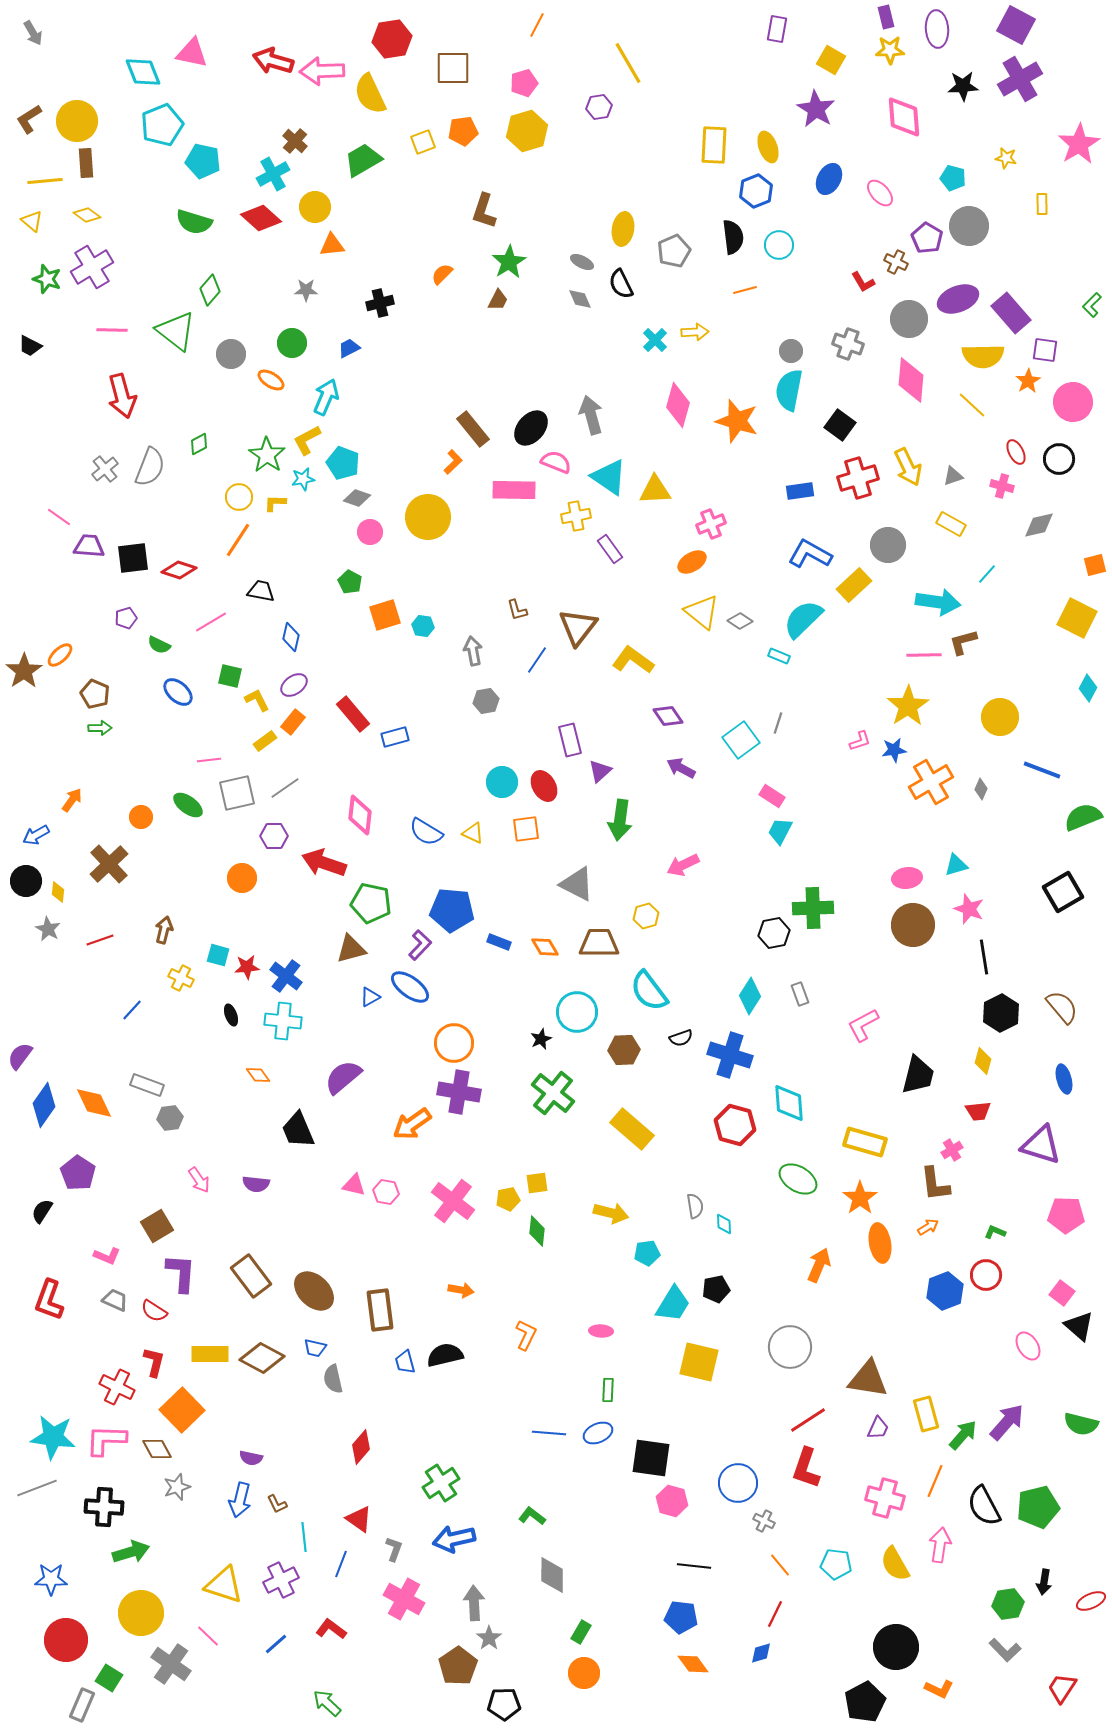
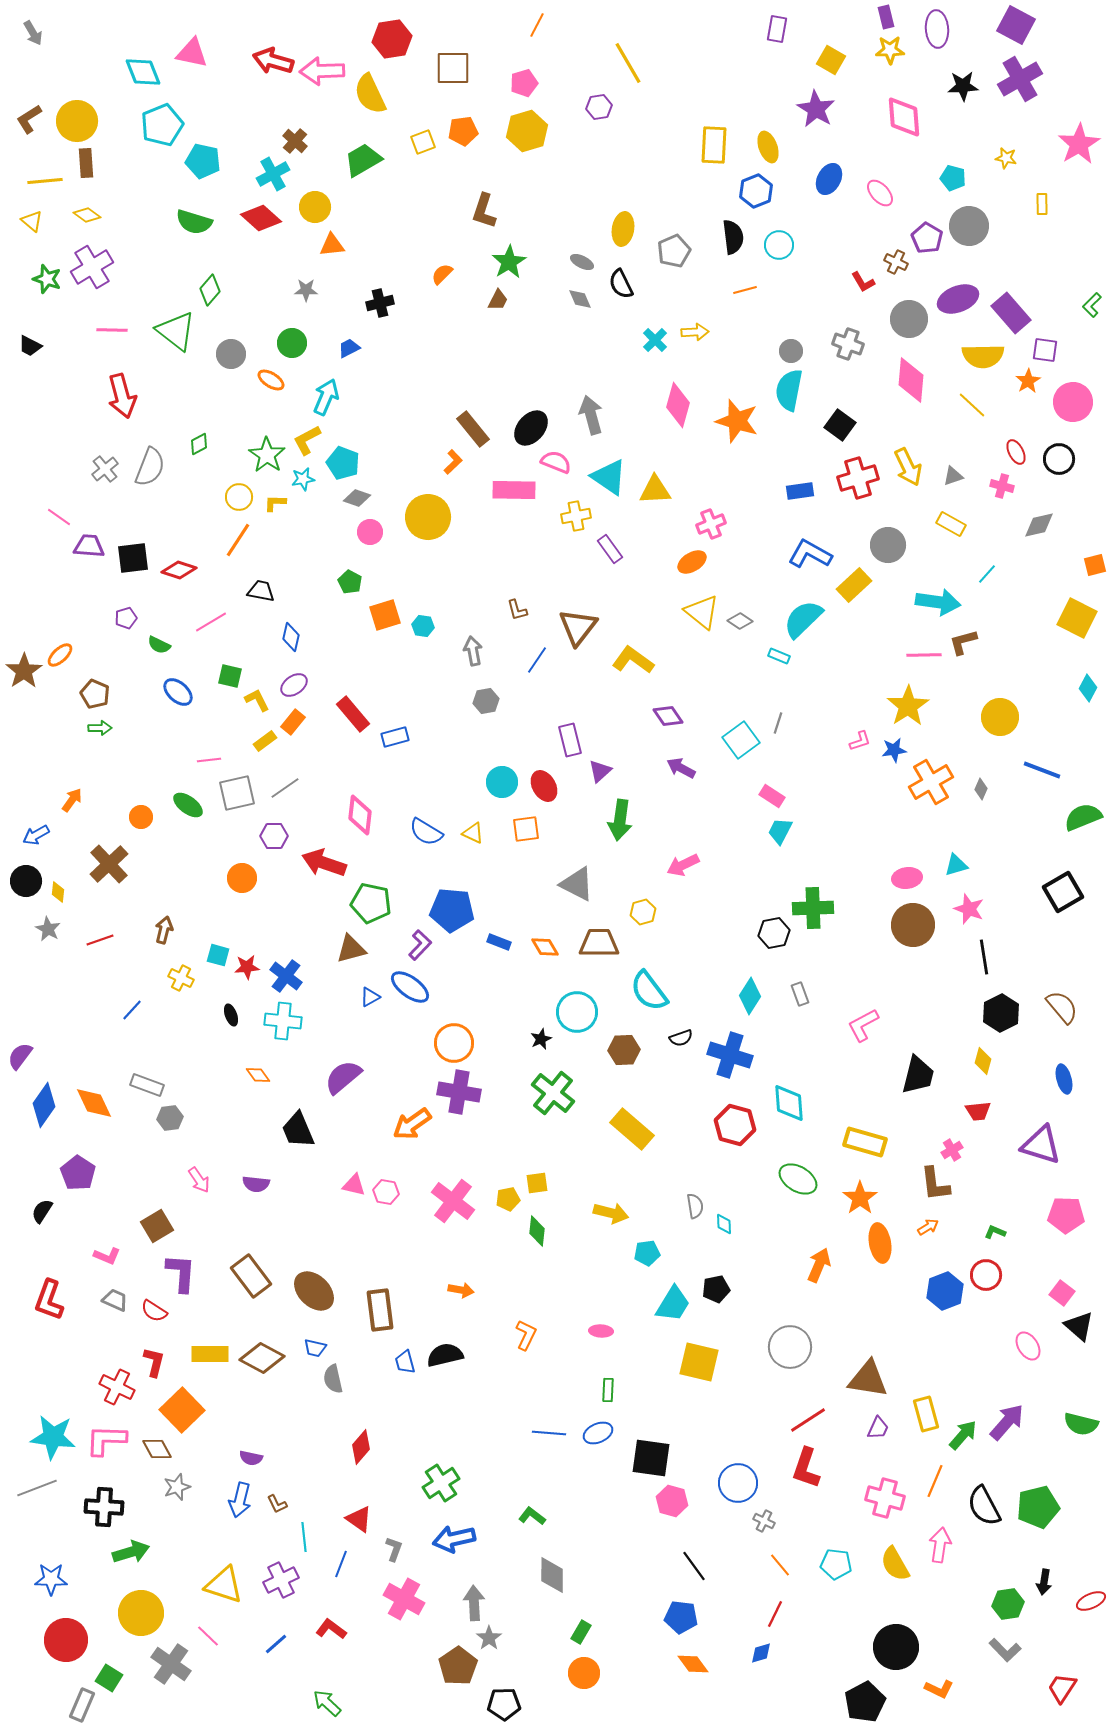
yellow hexagon at (646, 916): moved 3 px left, 4 px up
black line at (694, 1566): rotated 48 degrees clockwise
